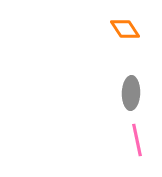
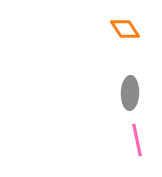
gray ellipse: moved 1 px left
